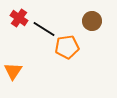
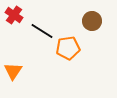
red cross: moved 5 px left, 3 px up
black line: moved 2 px left, 2 px down
orange pentagon: moved 1 px right, 1 px down
